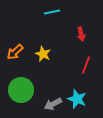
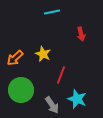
orange arrow: moved 6 px down
red line: moved 25 px left, 10 px down
gray arrow: moved 1 px left, 1 px down; rotated 96 degrees counterclockwise
